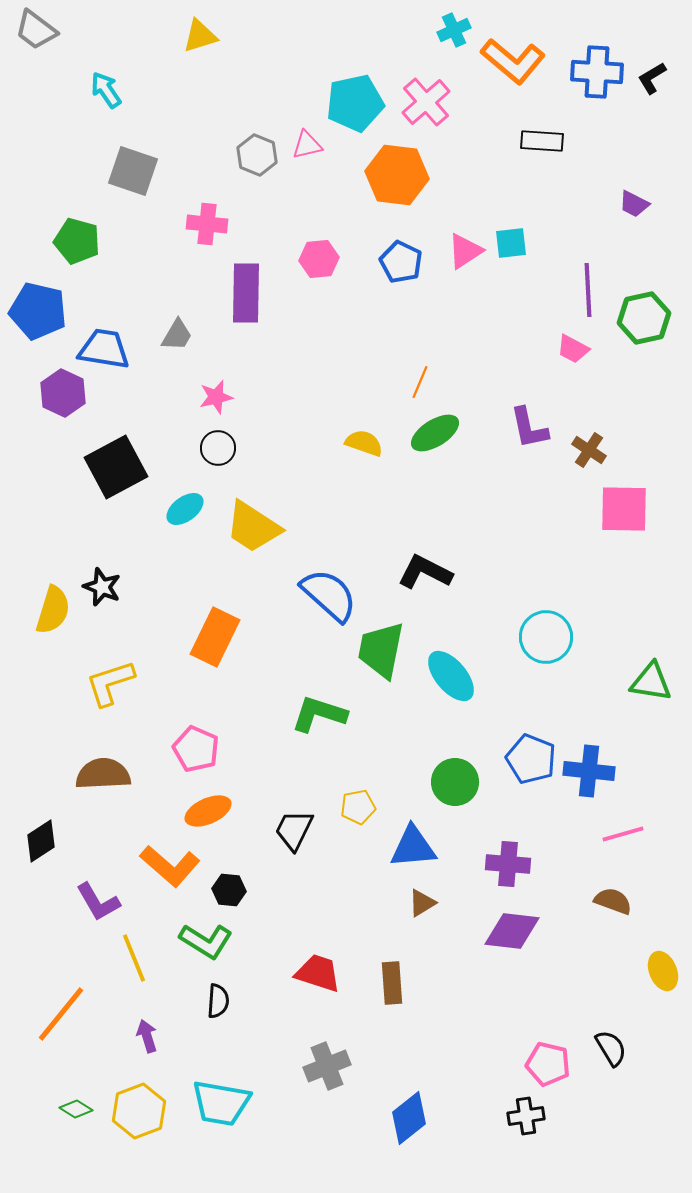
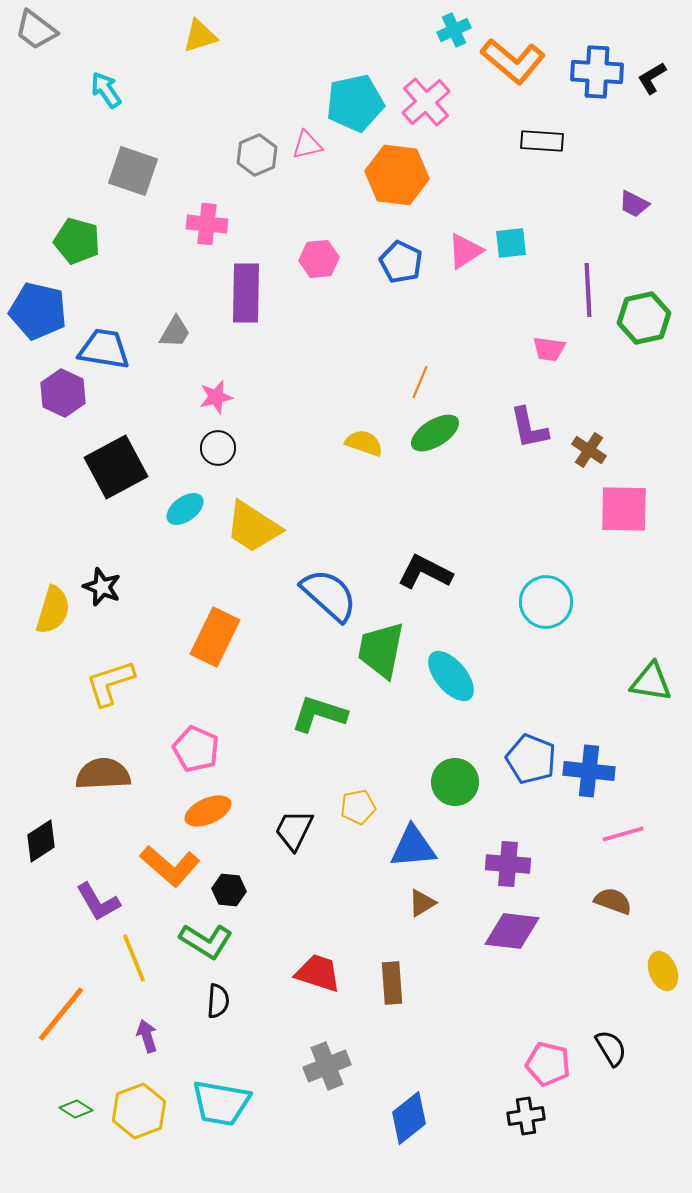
gray hexagon at (257, 155): rotated 15 degrees clockwise
gray trapezoid at (177, 335): moved 2 px left, 3 px up
pink trapezoid at (573, 349): moved 24 px left; rotated 20 degrees counterclockwise
cyan circle at (546, 637): moved 35 px up
